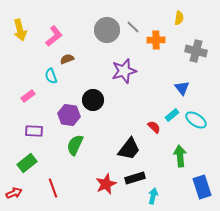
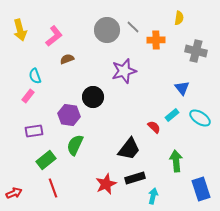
cyan semicircle: moved 16 px left
pink rectangle: rotated 16 degrees counterclockwise
black circle: moved 3 px up
cyan ellipse: moved 4 px right, 2 px up
purple rectangle: rotated 12 degrees counterclockwise
green arrow: moved 4 px left, 5 px down
green rectangle: moved 19 px right, 3 px up
blue rectangle: moved 1 px left, 2 px down
